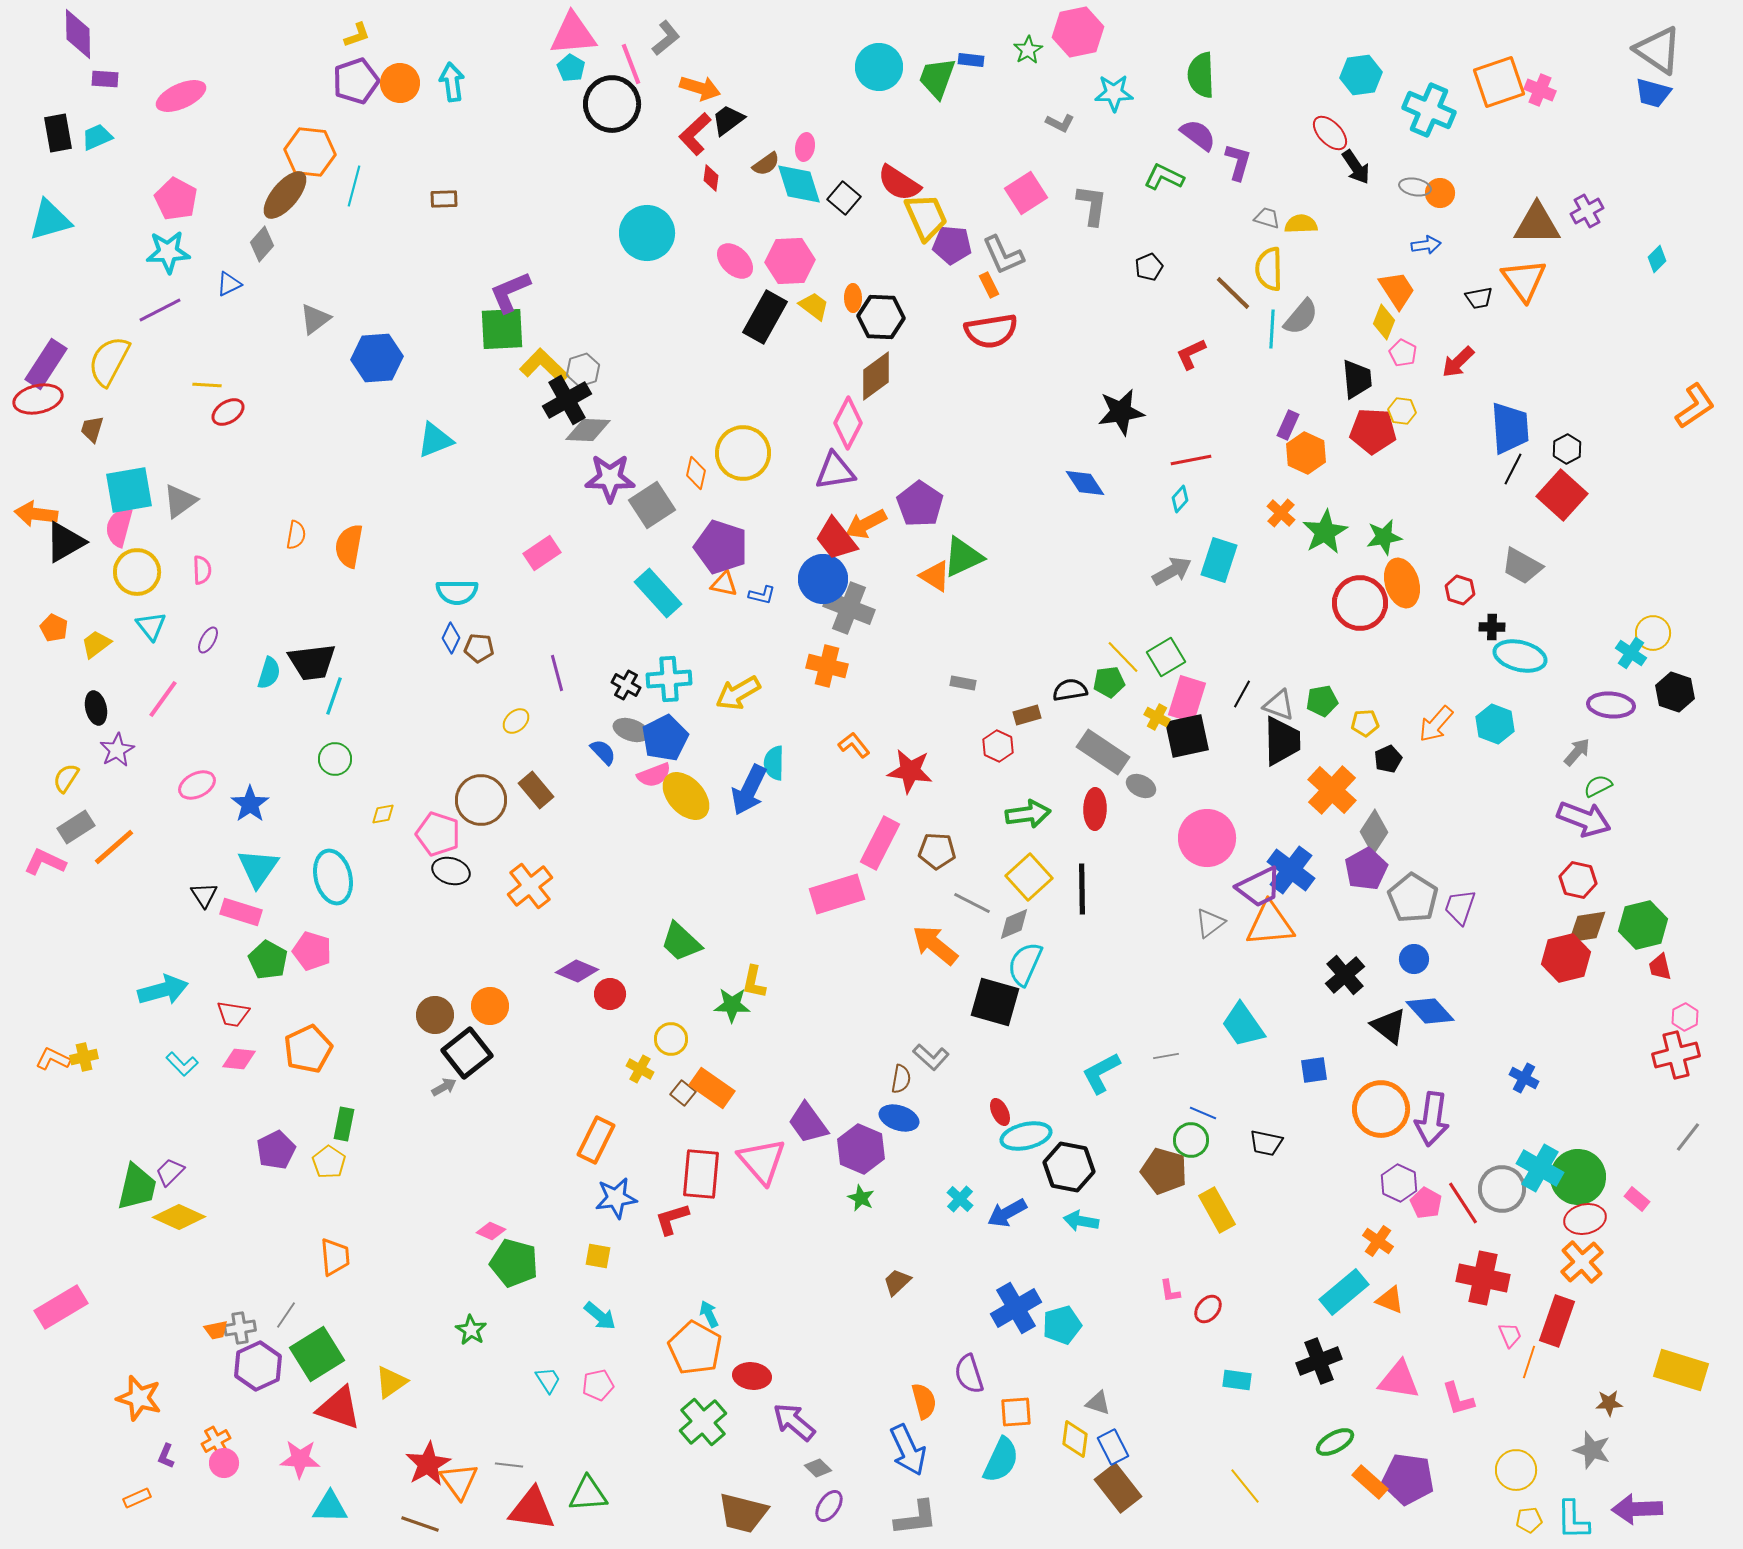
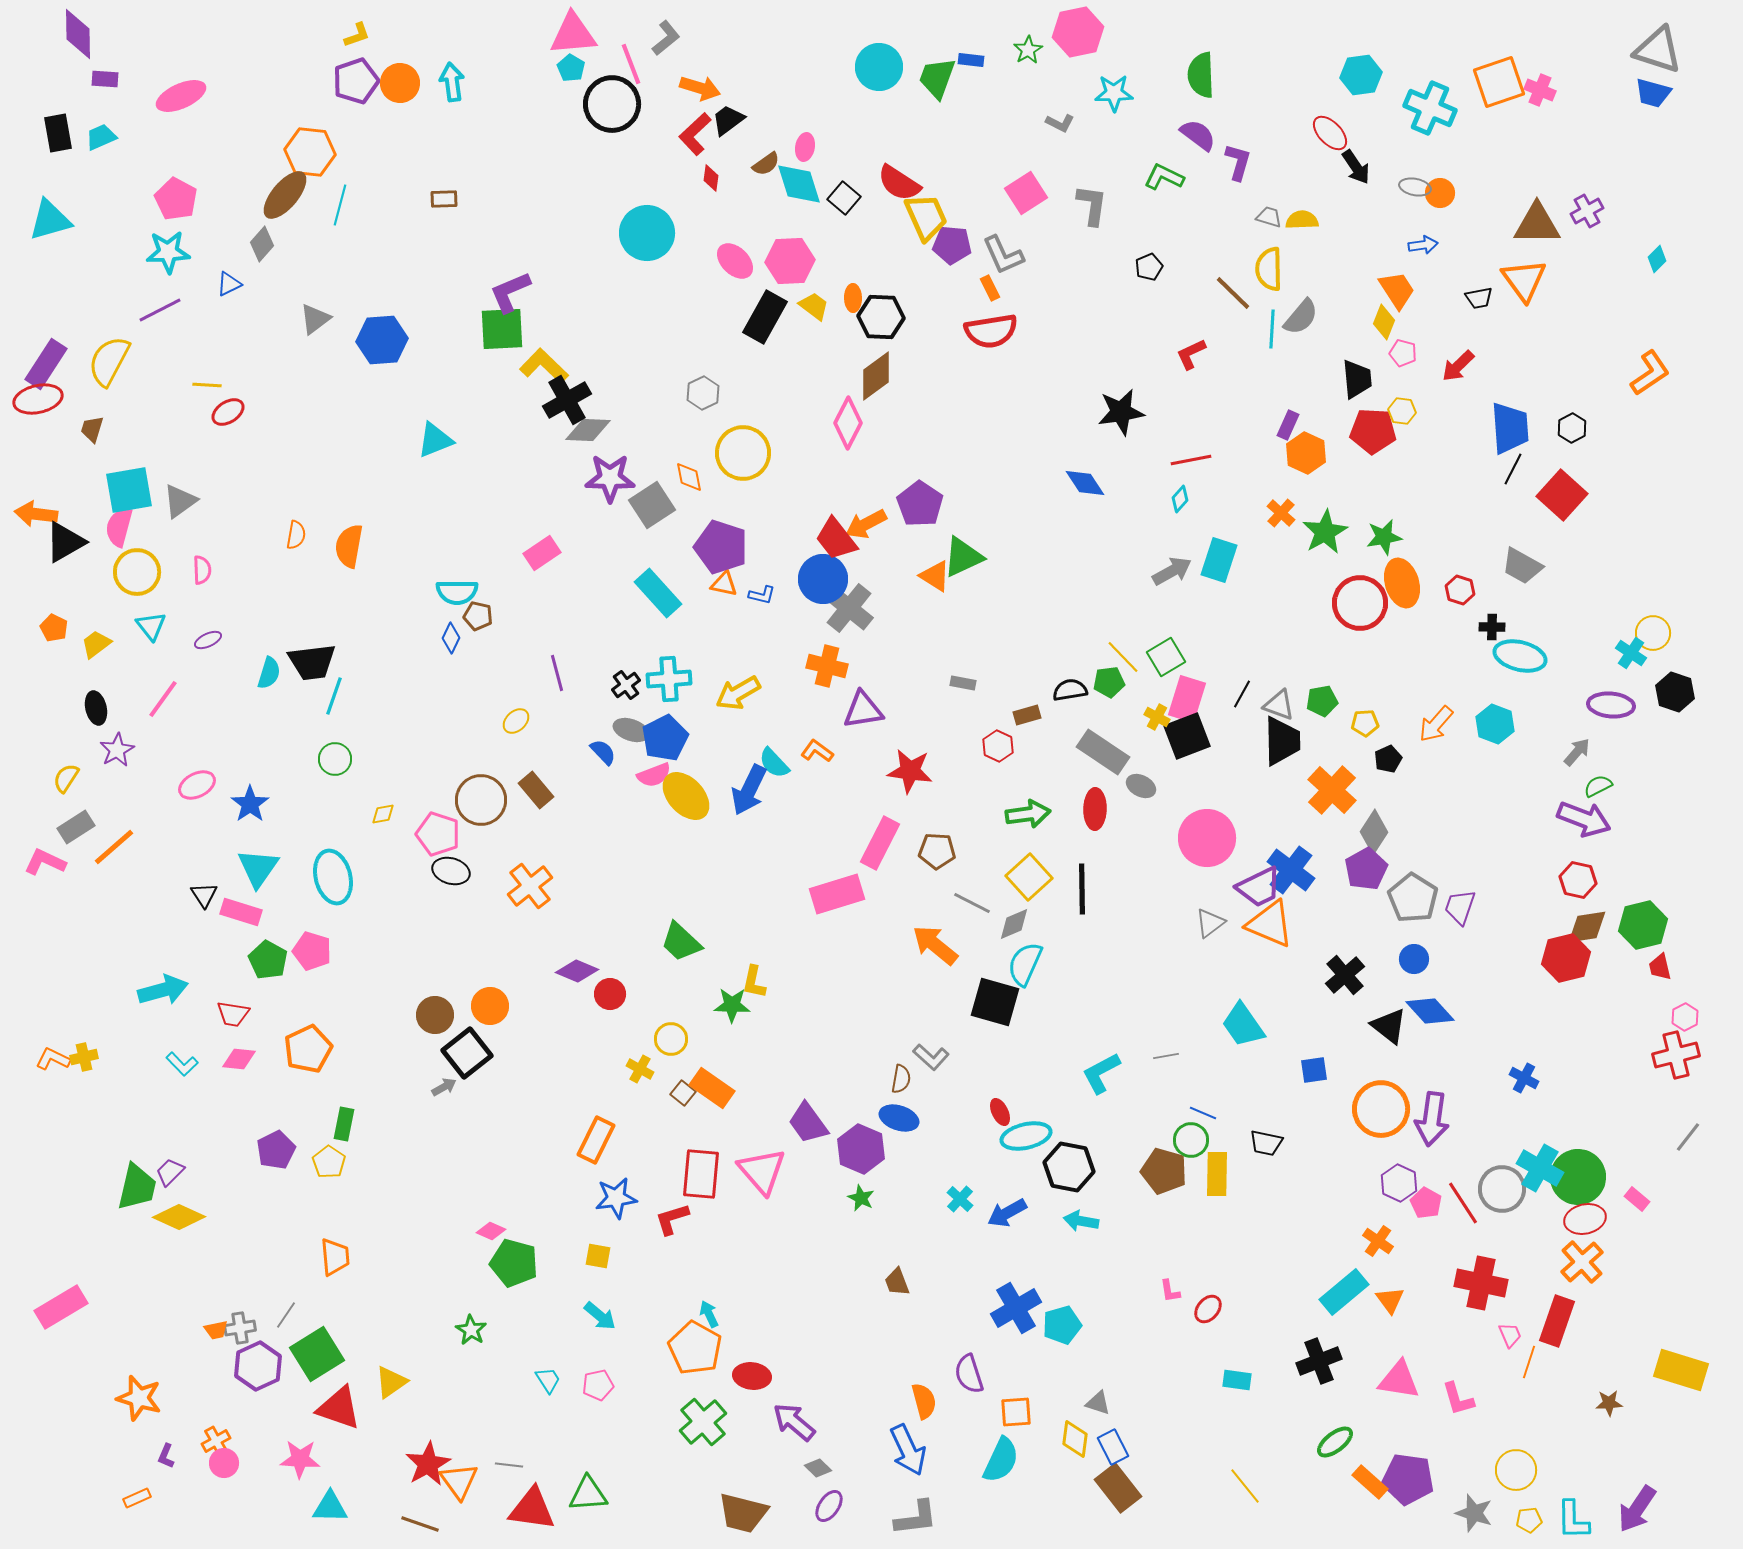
gray triangle at (1658, 50): rotated 16 degrees counterclockwise
cyan cross at (1429, 110): moved 1 px right, 2 px up
cyan trapezoid at (97, 137): moved 4 px right
cyan line at (354, 186): moved 14 px left, 19 px down
gray trapezoid at (1267, 218): moved 2 px right, 1 px up
yellow semicircle at (1301, 224): moved 1 px right, 4 px up
blue arrow at (1426, 245): moved 3 px left
orange rectangle at (989, 285): moved 1 px right, 3 px down
pink pentagon at (1403, 353): rotated 12 degrees counterclockwise
blue hexagon at (377, 358): moved 5 px right, 18 px up
red arrow at (1458, 362): moved 4 px down
gray hexagon at (583, 370): moved 120 px right, 23 px down; rotated 8 degrees counterclockwise
orange L-shape at (1695, 406): moved 45 px left, 33 px up
black hexagon at (1567, 449): moved 5 px right, 21 px up
purple triangle at (835, 471): moved 28 px right, 239 px down
orange diamond at (696, 473): moved 7 px left, 4 px down; rotated 24 degrees counterclockwise
gray cross at (849, 608): rotated 18 degrees clockwise
purple ellipse at (208, 640): rotated 36 degrees clockwise
brown pentagon at (479, 648): moved 1 px left, 32 px up; rotated 8 degrees clockwise
black cross at (626, 685): rotated 24 degrees clockwise
black square at (1187, 736): rotated 9 degrees counterclockwise
orange L-shape at (854, 745): moved 37 px left, 6 px down; rotated 16 degrees counterclockwise
cyan semicircle at (774, 763): rotated 44 degrees counterclockwise
orange triangle at (1270, 924): rotated 28 degrees clockwise
pink triangle at (762, 1161): moved 10 px down
yellow rectangle at (1217, 1210): moved 36 px up; rotated 30 degrees clockwise
red cross at (1483, 1278): moved 2 px left, 5 px down
brown trapezoid at (897, 1282): rotated 68 degrees counterclockwise
orange triangle at (1390, 1300): rotated 32 degrees clockwise
green ellipse at (1335, 1442): rotated 9 degrees counterclockwise
gray star at (1592, 1450): moved 118 px left, 63 px down
purple arrow at (1637, 1509): rotated 54 degrees counterclockwise
